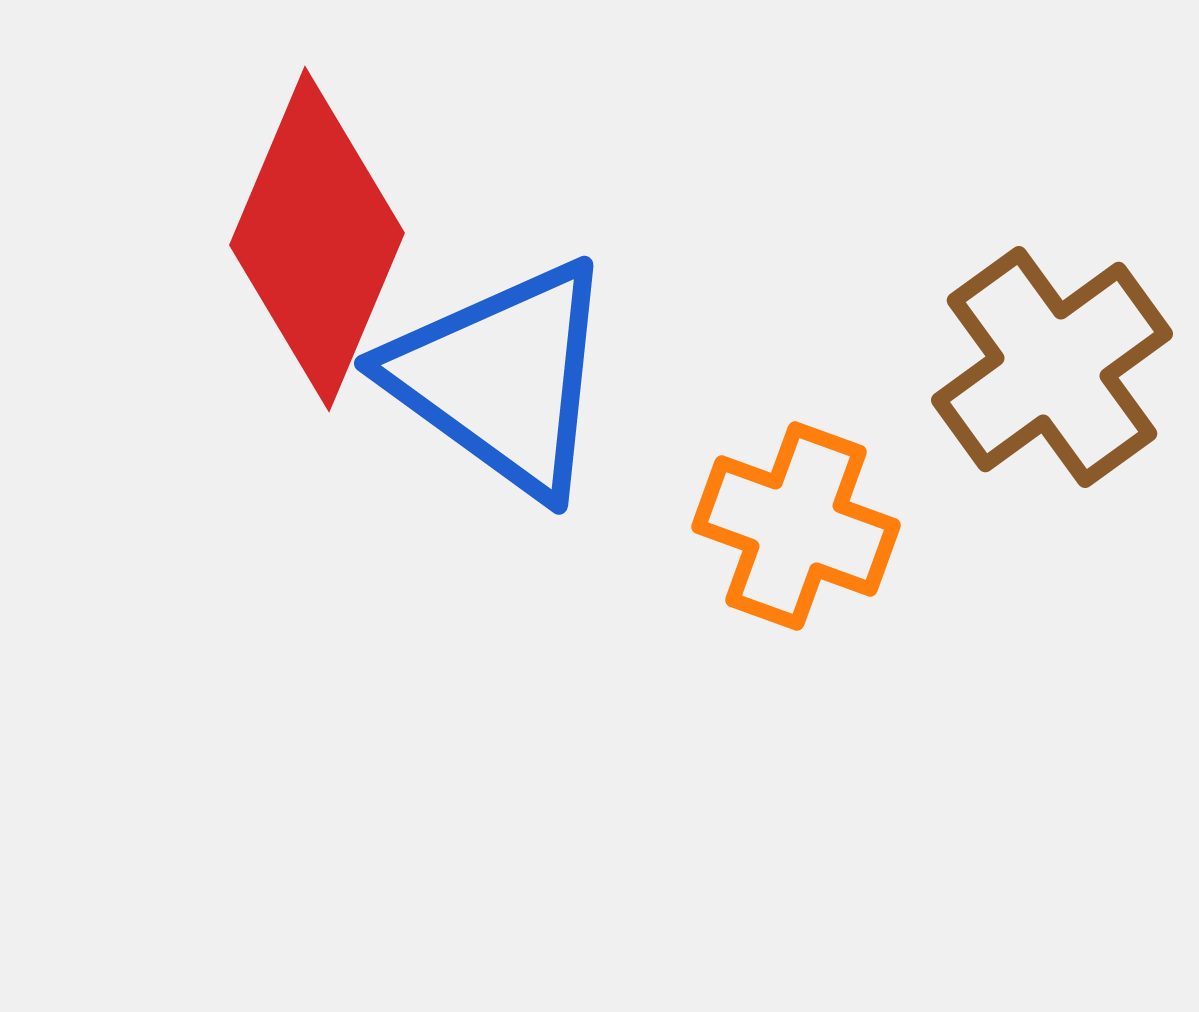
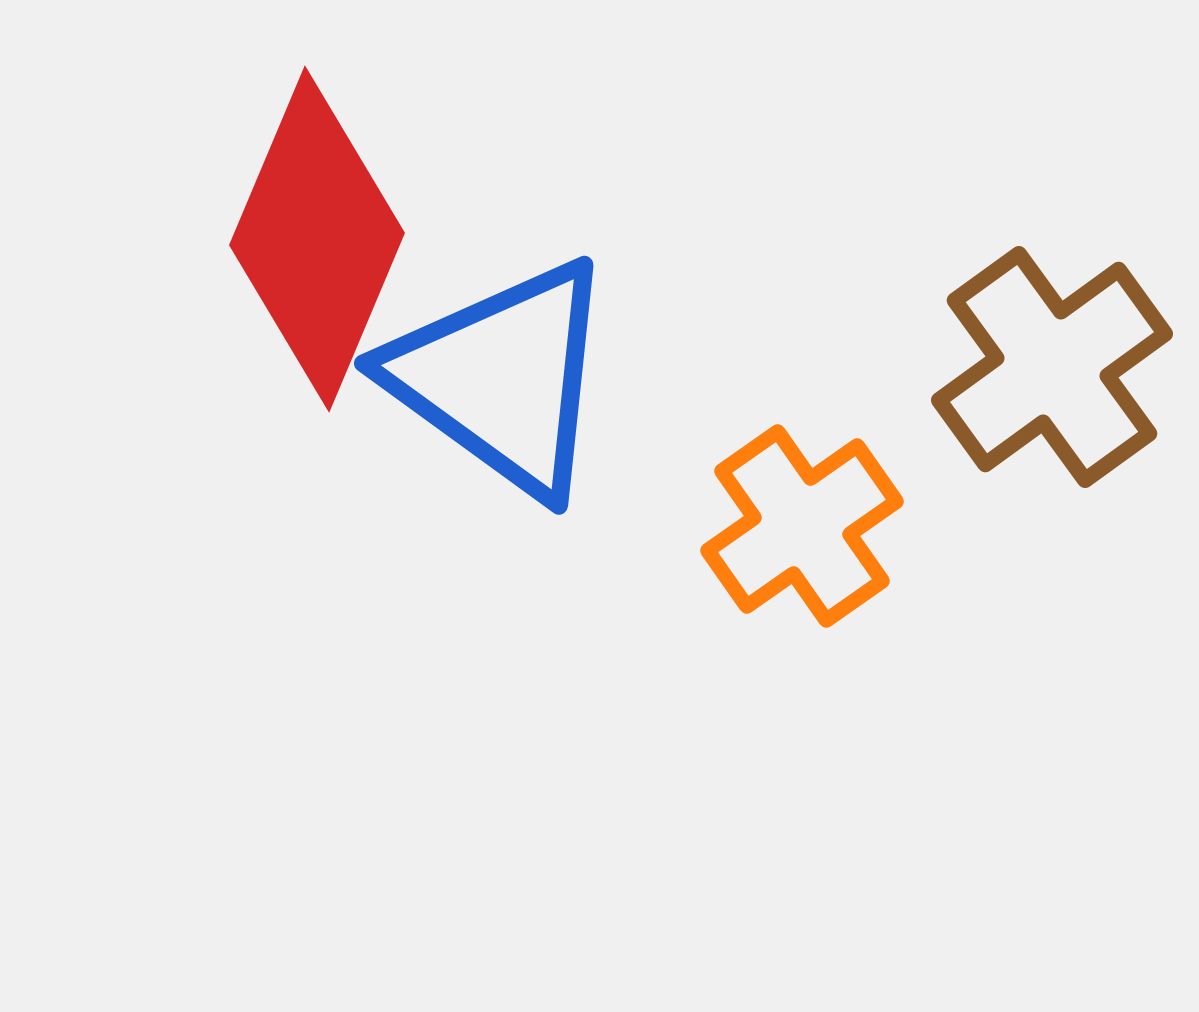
orange cross: moved 6 px right; rotated 35 degrees clockwise
